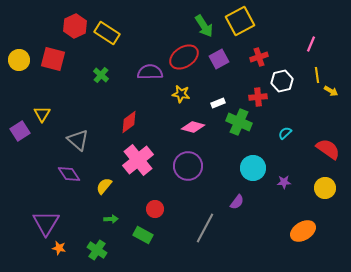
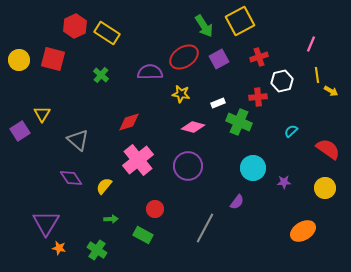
red diamond at (129, 122): rotated 20 degrees clockwise
cyan semicircle at (285, 133): moved 6 px right, 2 px up
purple diamond at (69, 174): moved 2 px right, 4 px down
